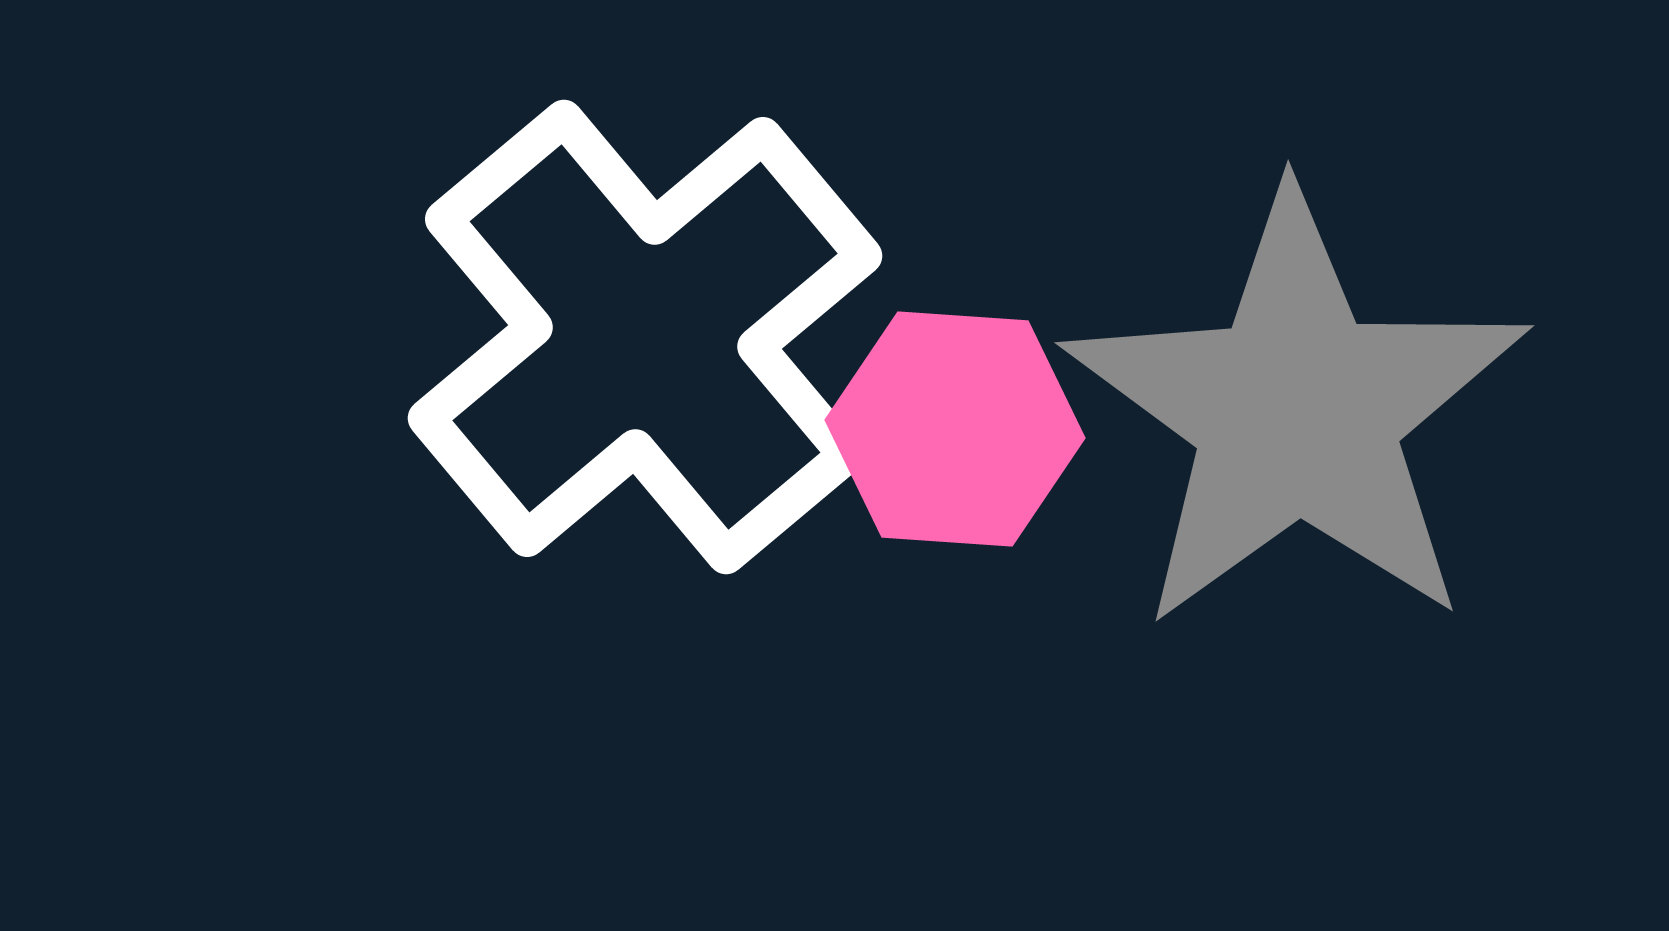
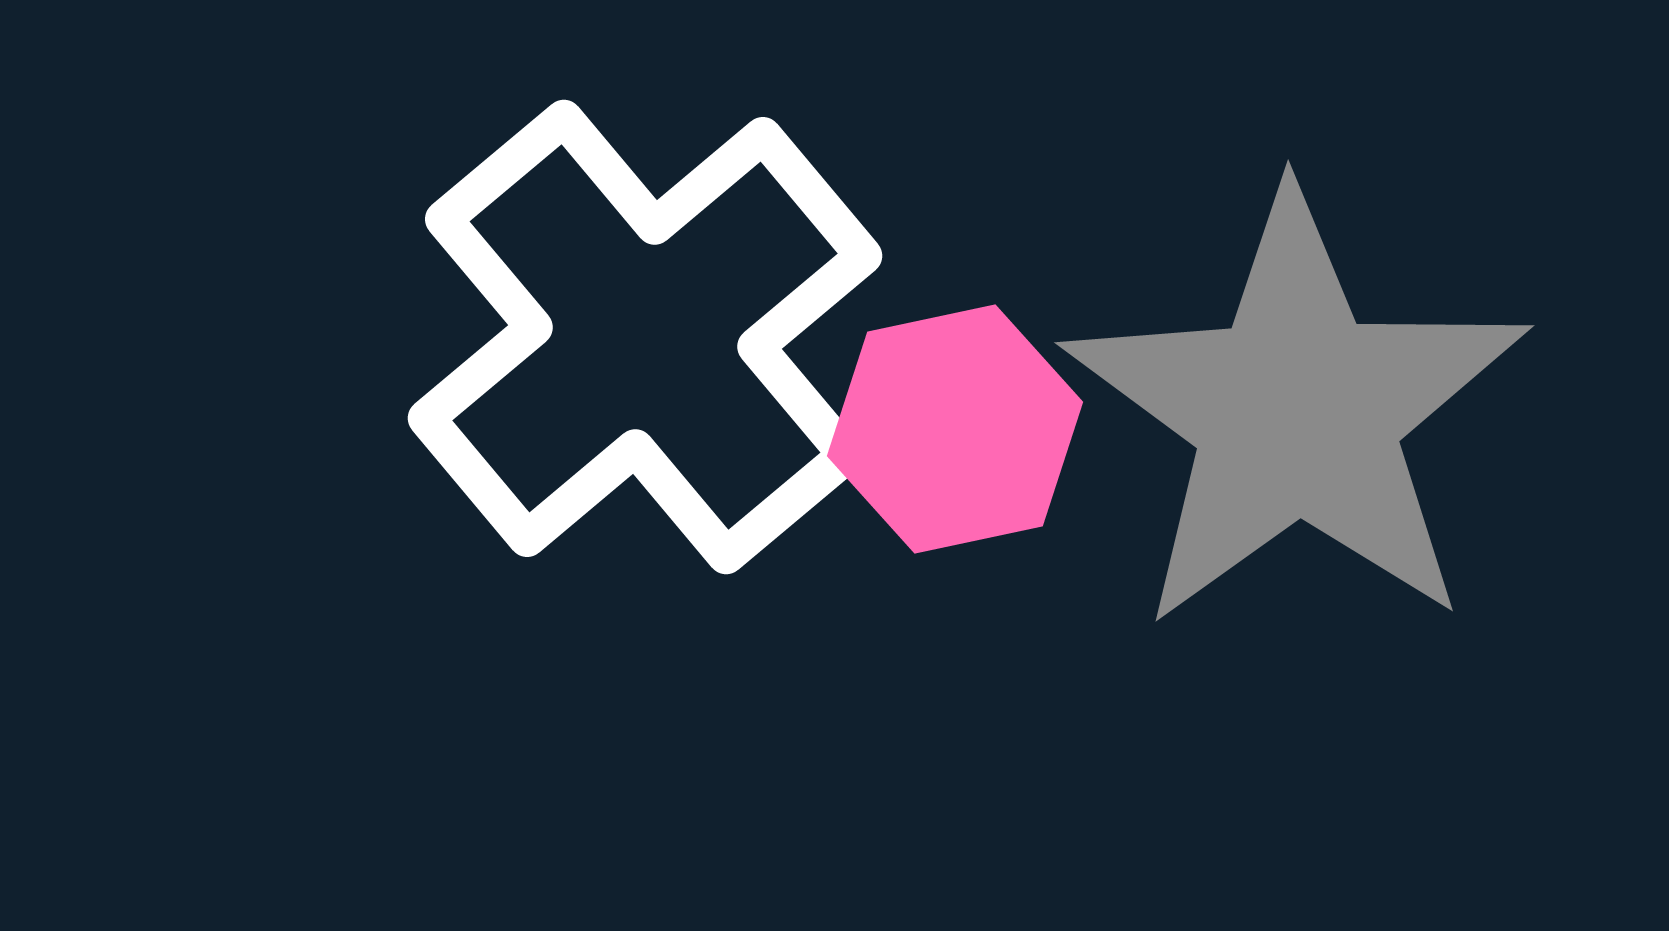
pink hexagon: rotated 16 degrees counterclockwise
